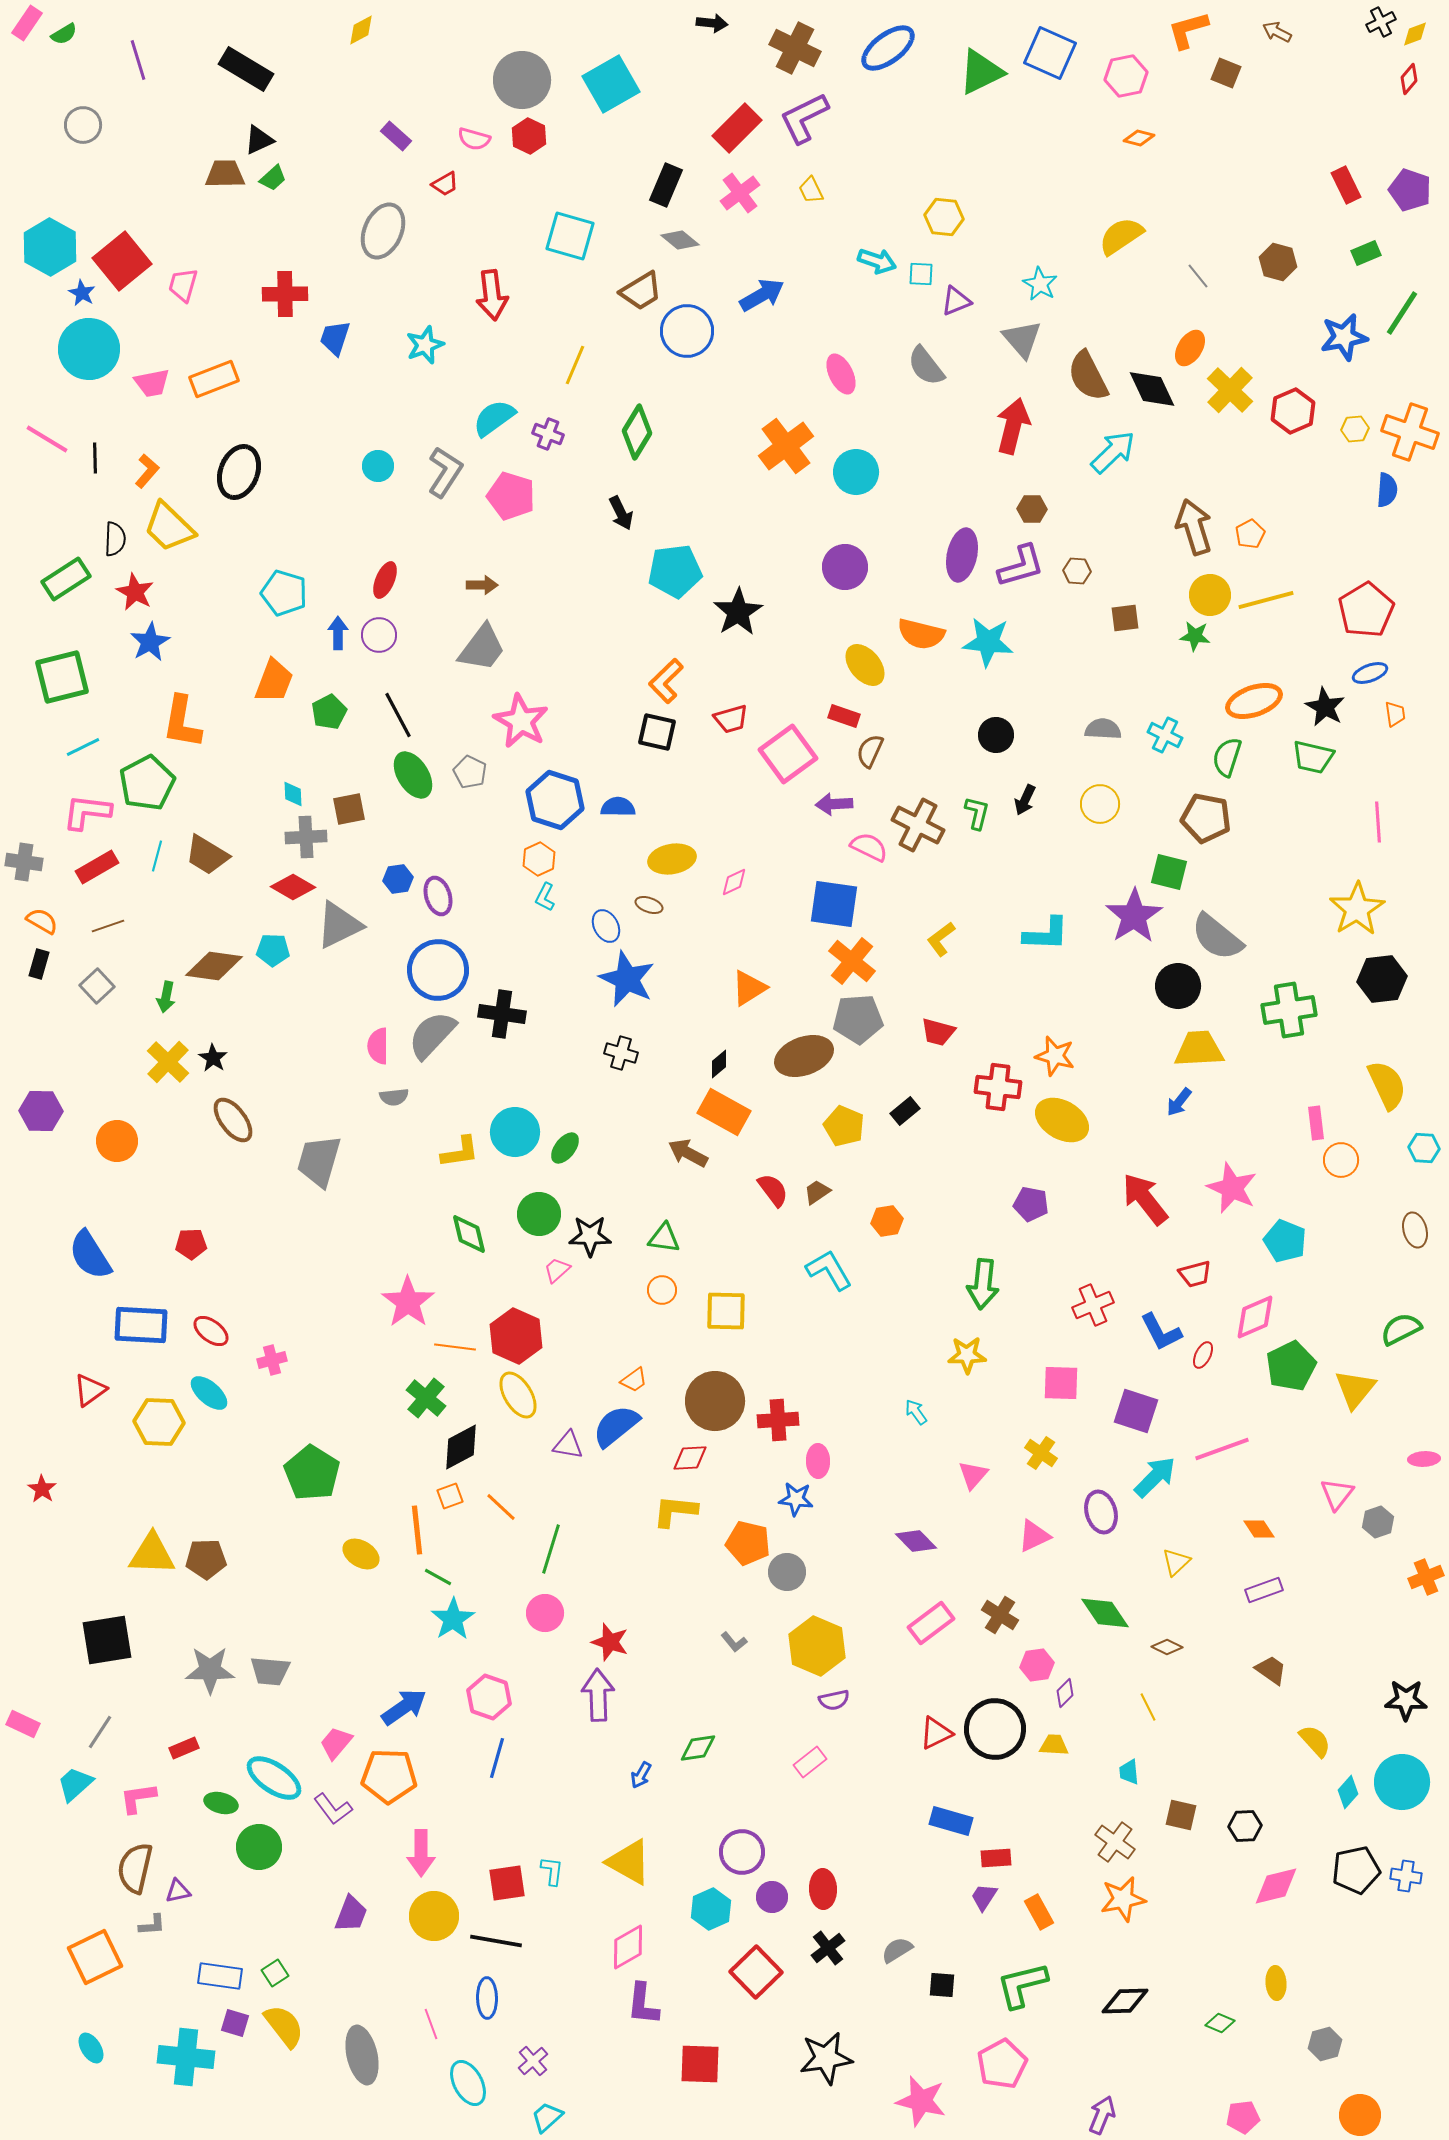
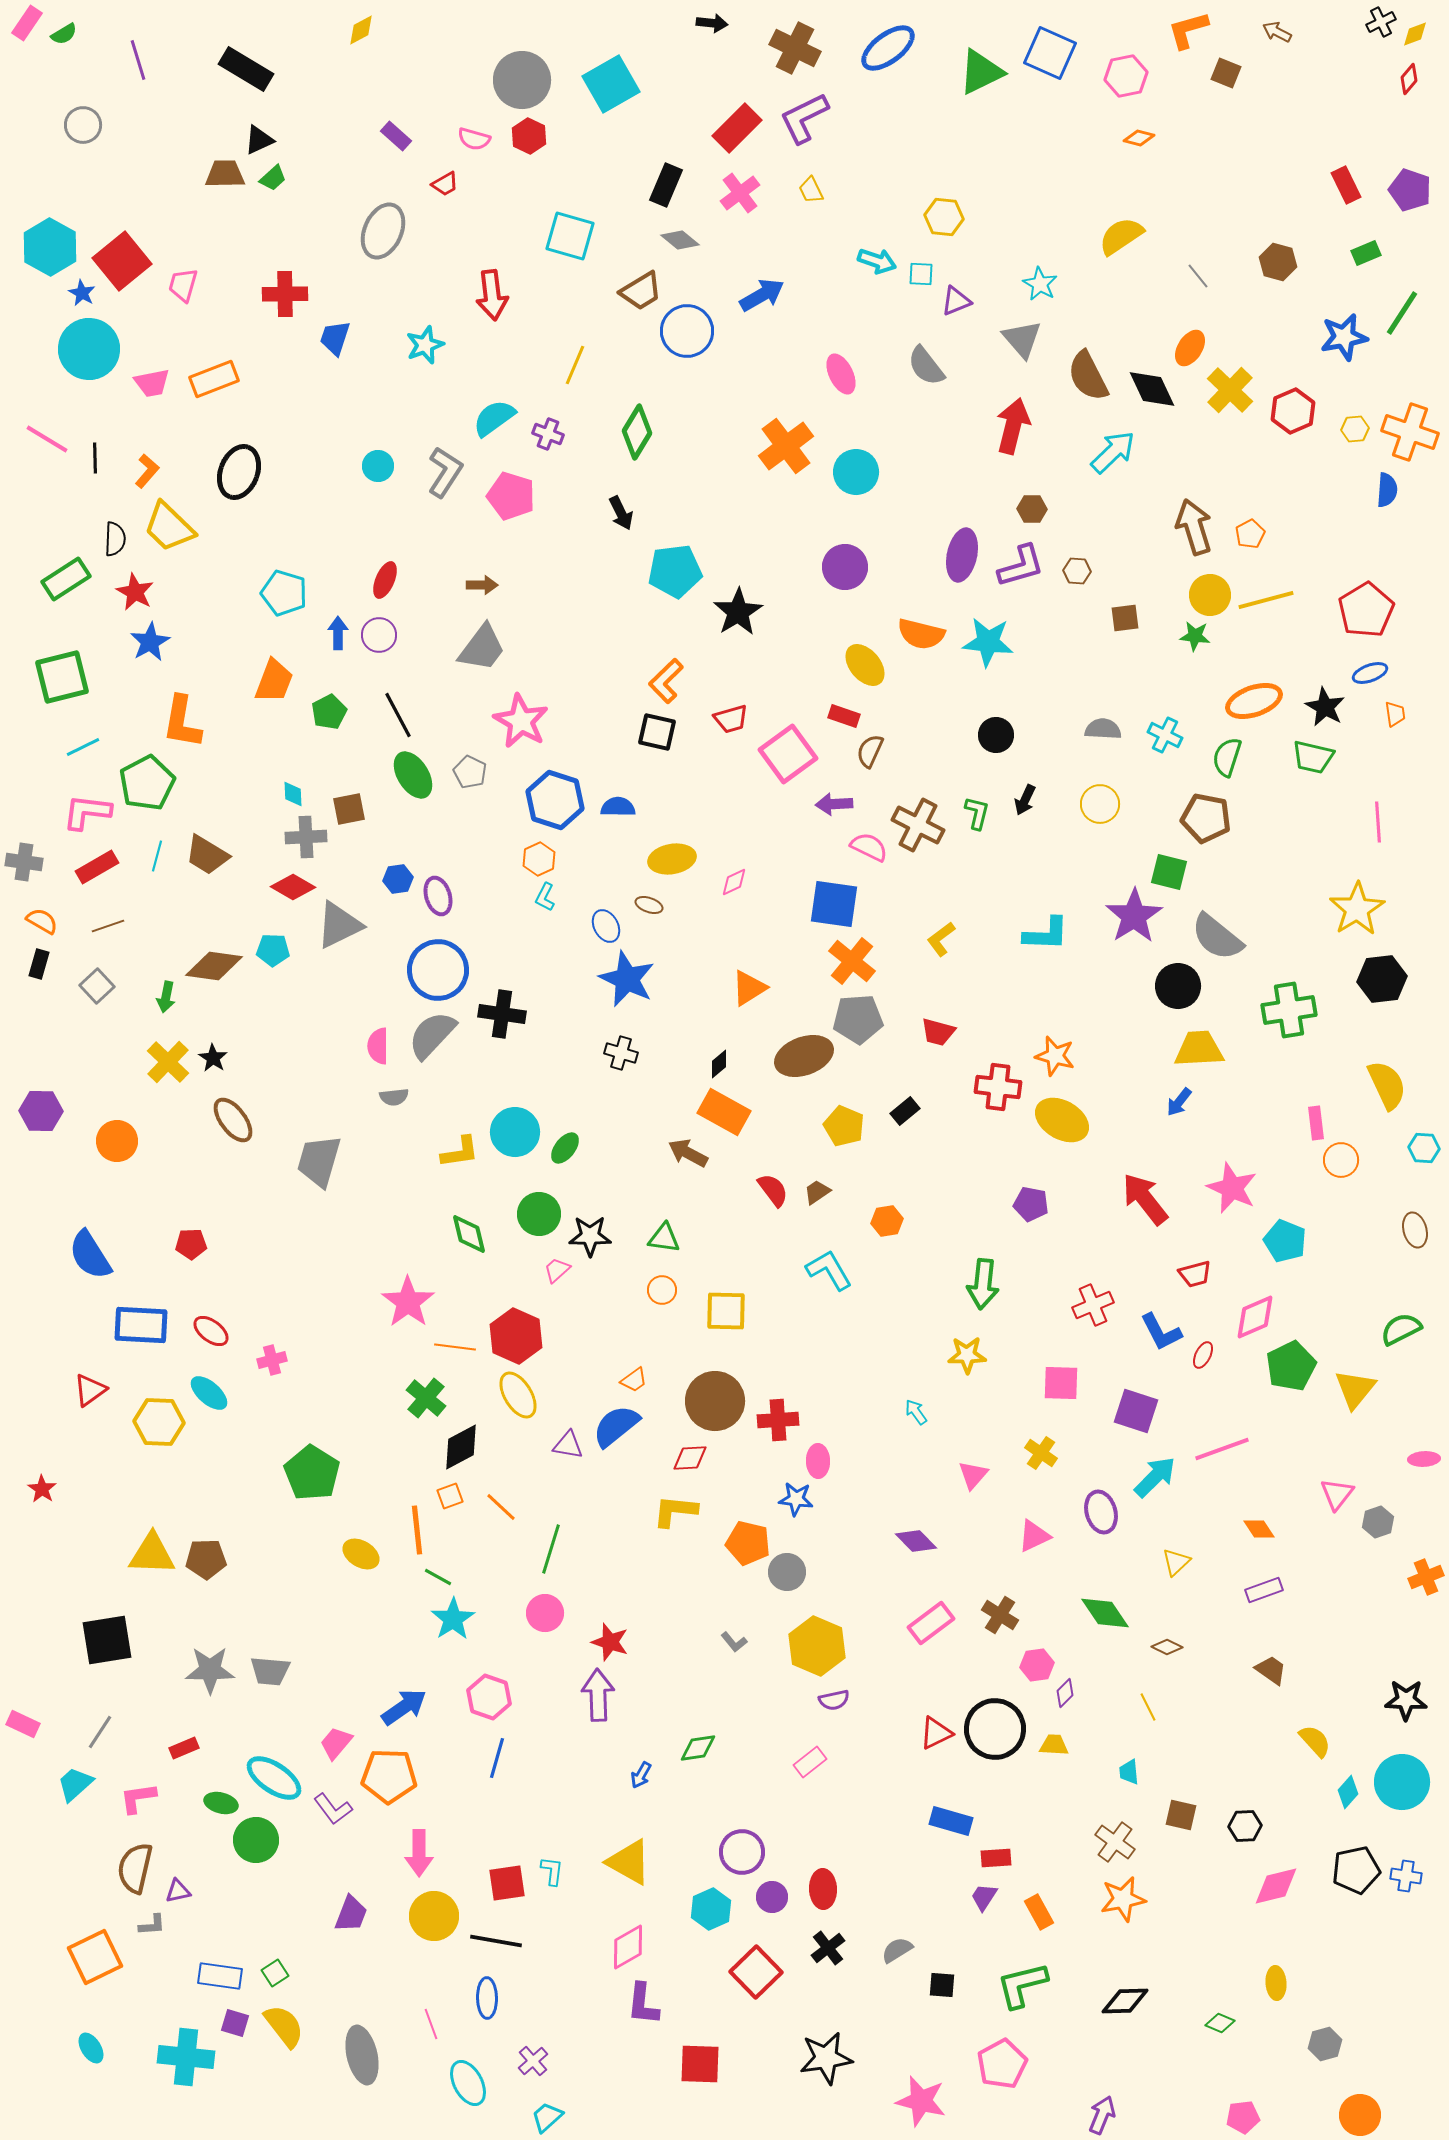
green circle at (259, 1847): moved 3 px left, 7 px up
pink arrow at (421, 1853): moved 2 px left
